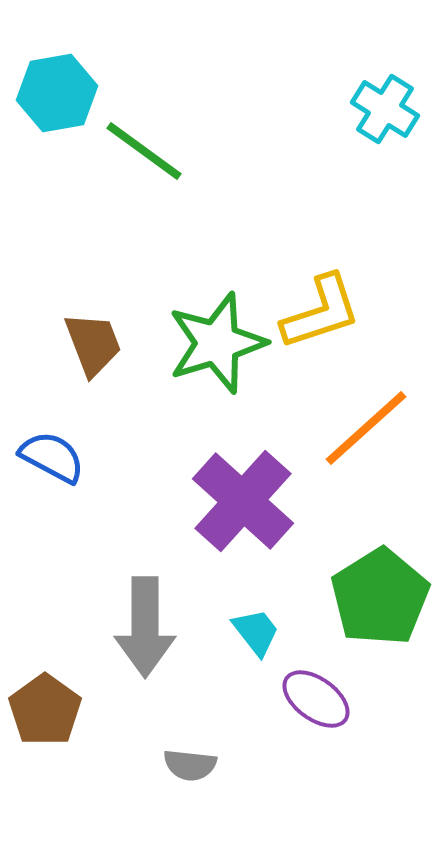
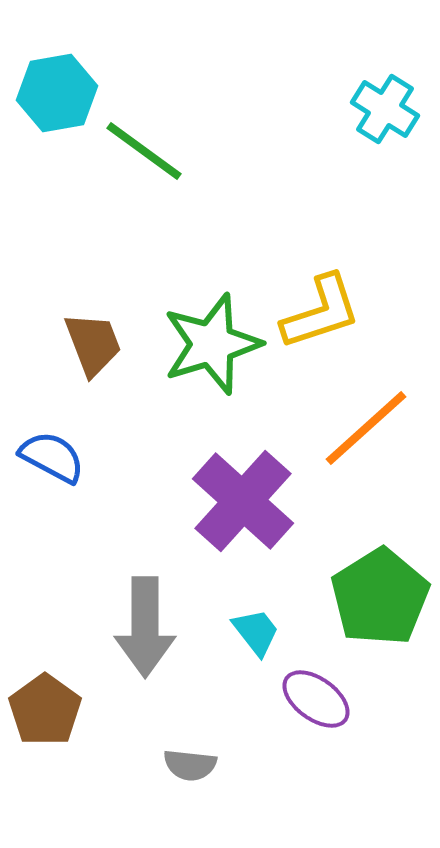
green star: moved 5 px left, 1 px down
